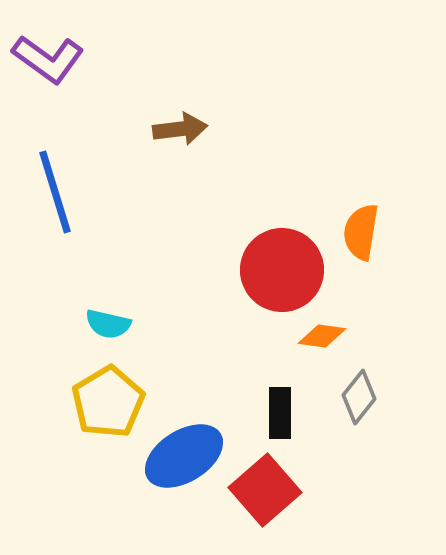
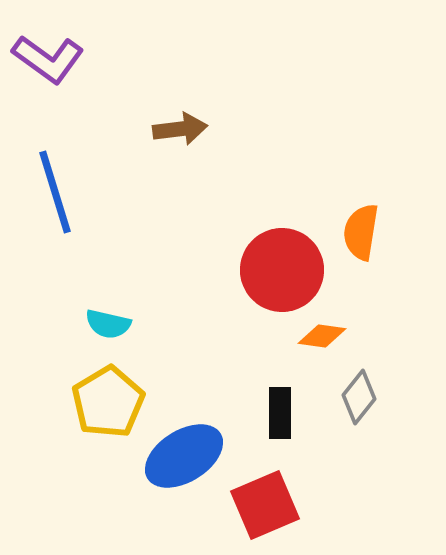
red square: moved 15 px down; rotated 18 degrees clockwise
